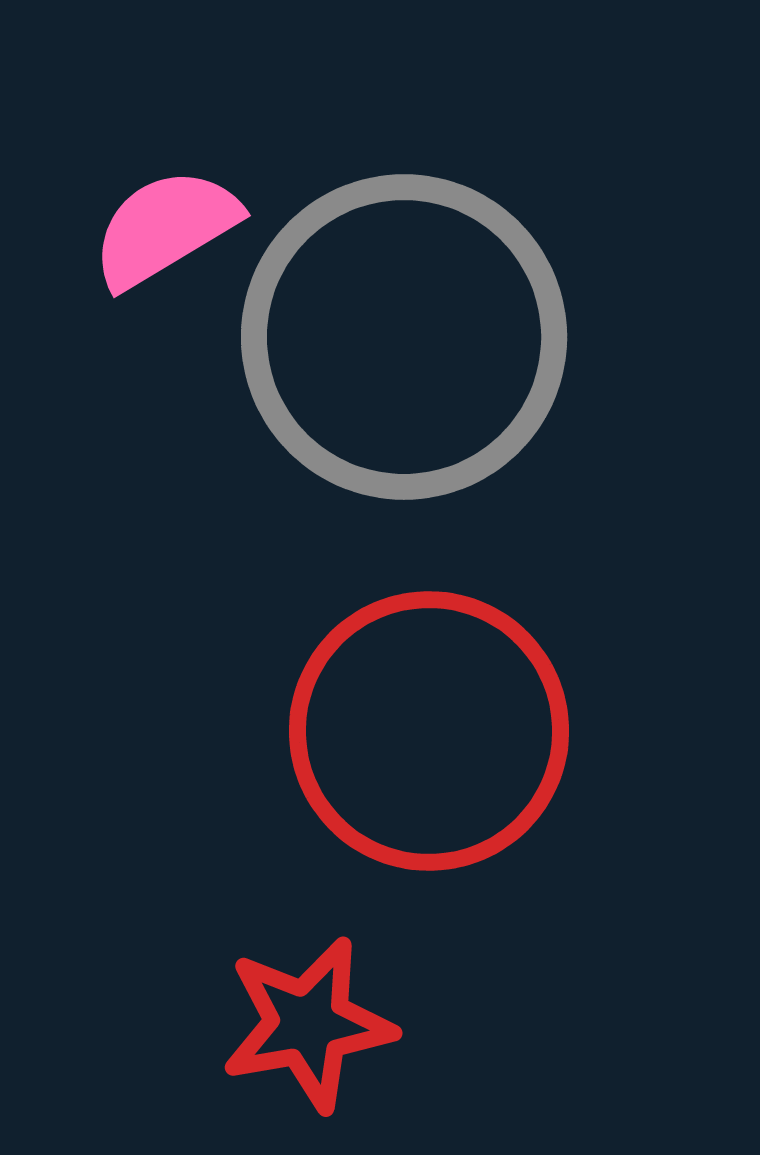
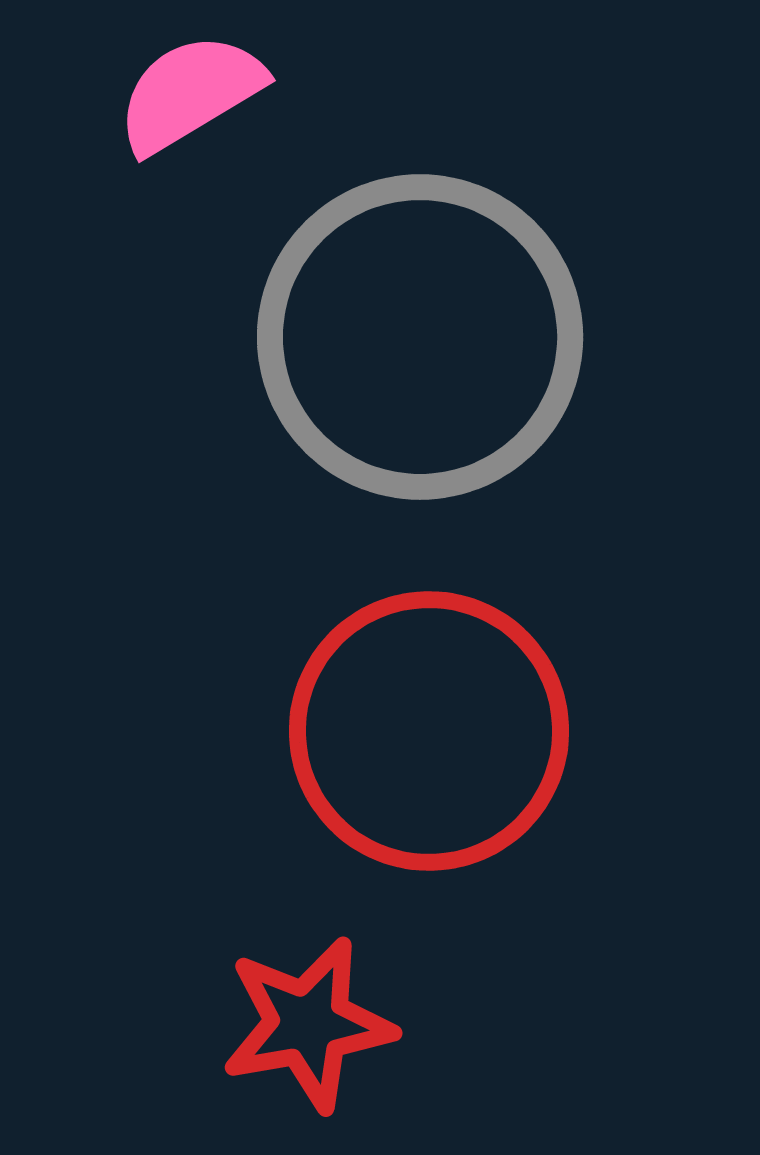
pink semicircle: moved 25 px right, 135 px up
gray circle: moved 16 px right
